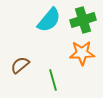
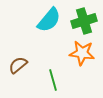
green cross: moved 1 px right, 1 px down
orange star: rotated 10 degrees clockwise
brown semicircle: moved 2 px left
